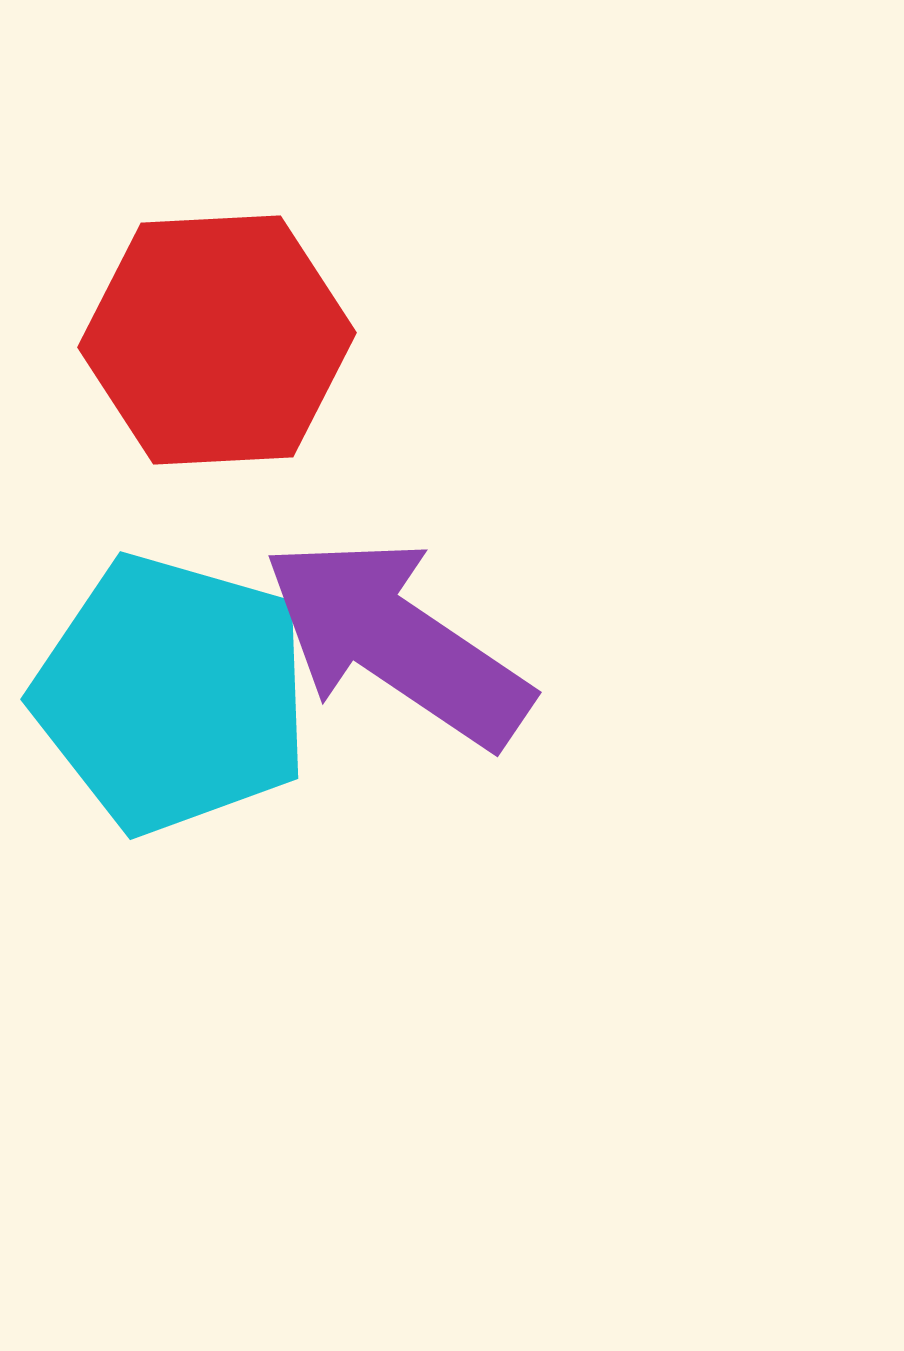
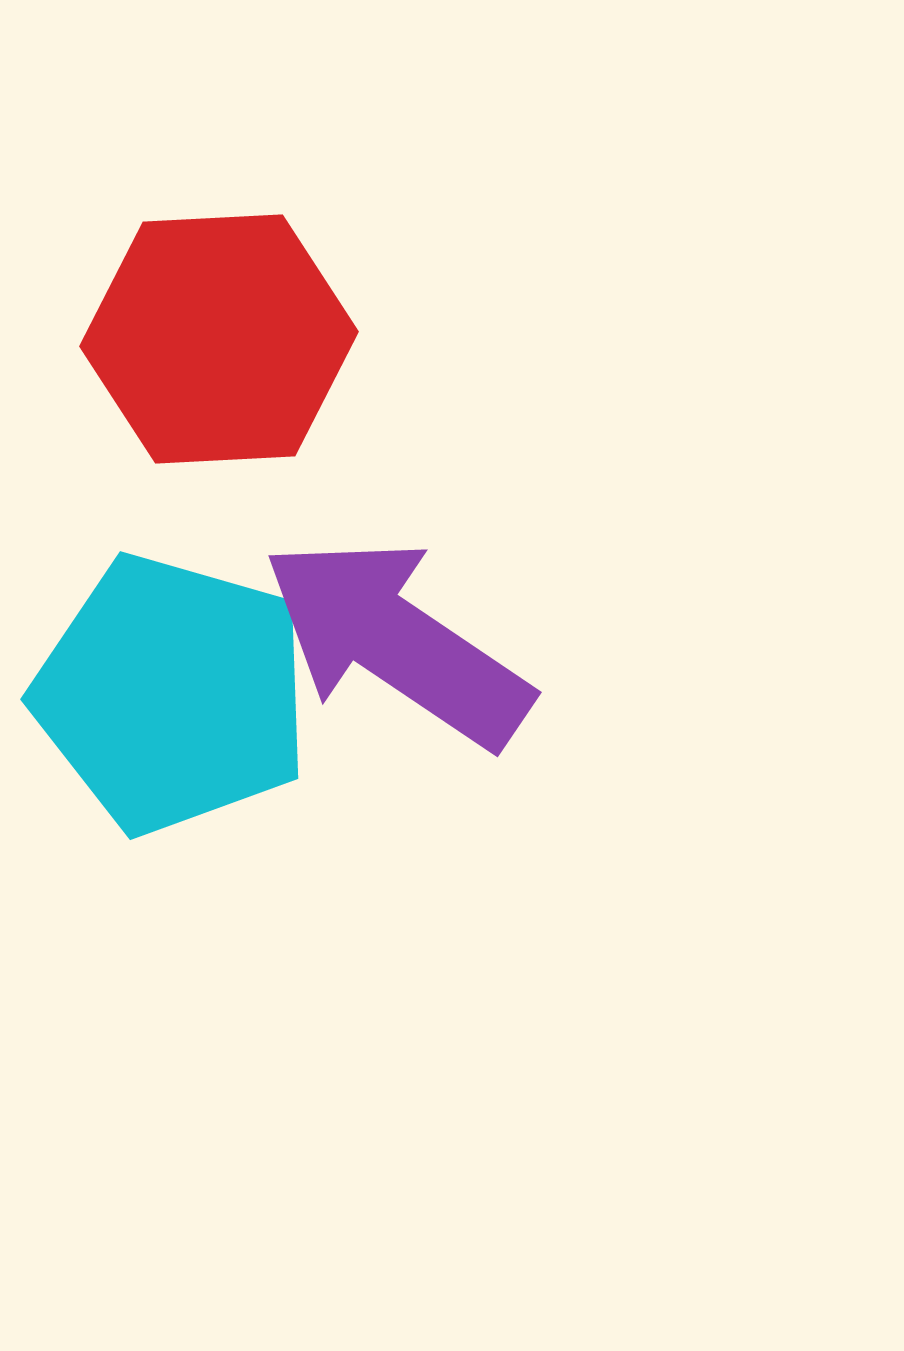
red hexagon: moved 2 px right, 1 px up
